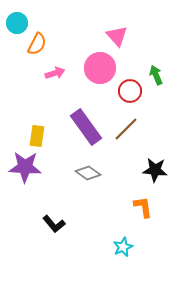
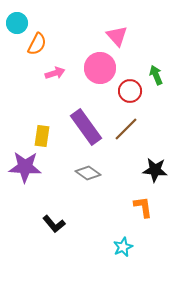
yellow rectangle: moved 5 px right
